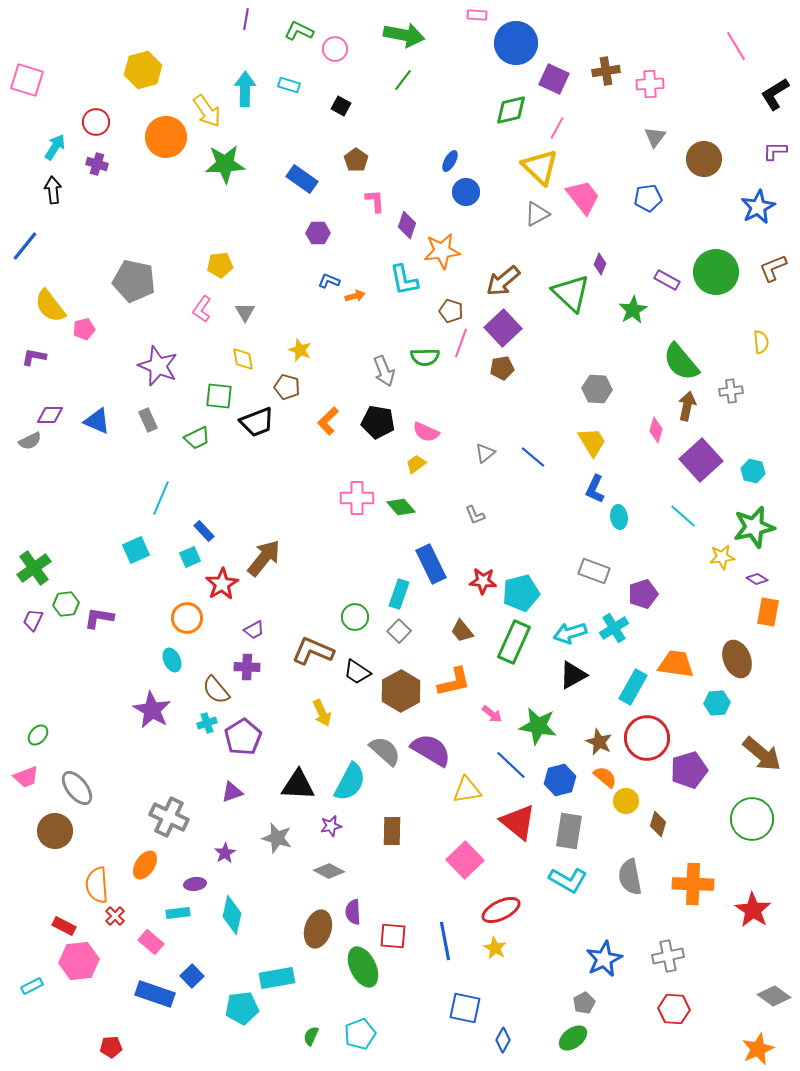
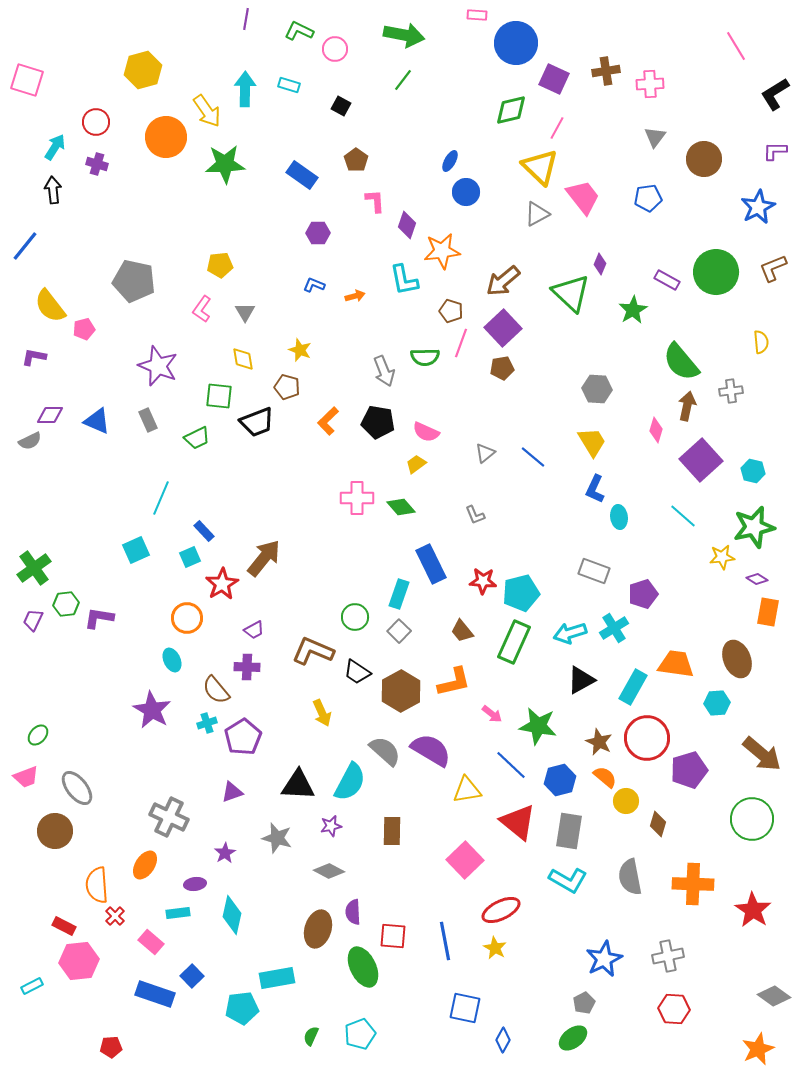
blue rectangle at (302, 179): moved 4 px up
blue L-shape at (329, 281): moved 15 px left, 4 px down
black triangle at (573, 675): moved 8 px right, 5 px down
